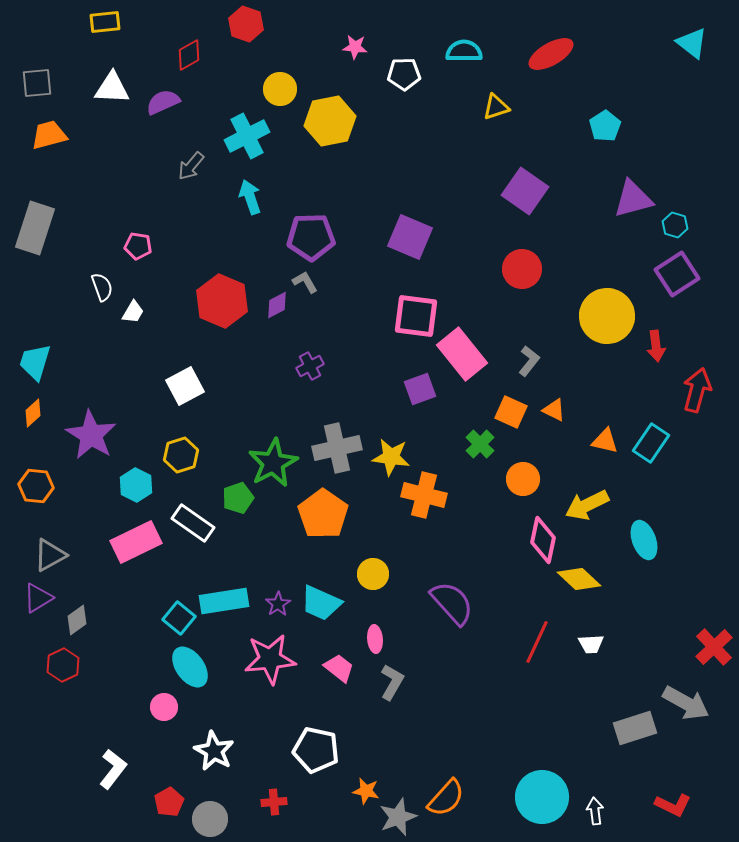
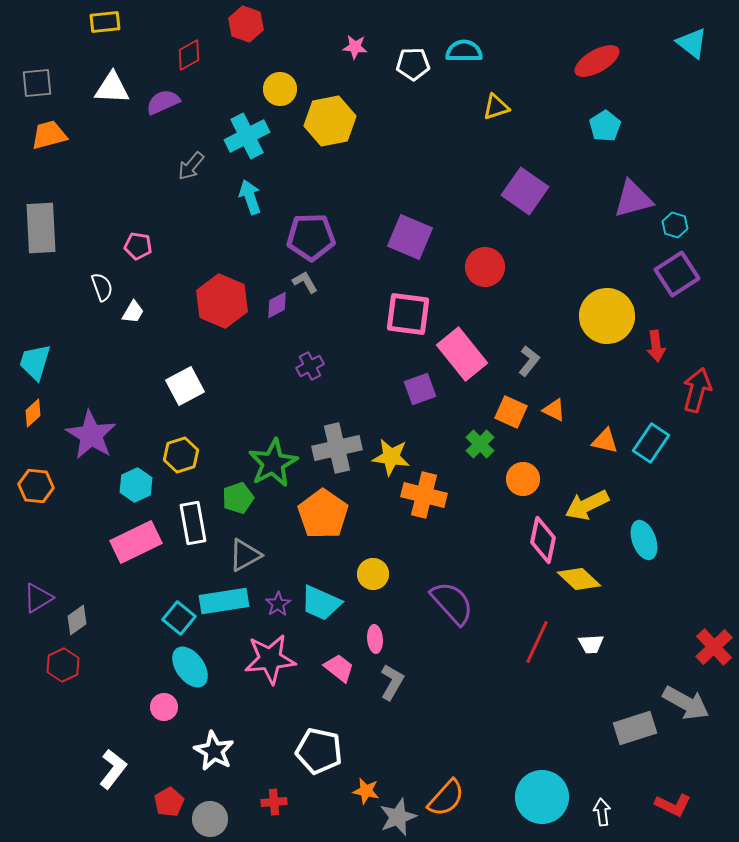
red ellipse at (551, 54): moved 46 px right, 7 px down
white pentagon at (404, 74): moved 9 px right, 10 px up
gray rectangle at (35, 228): moved 6 px right; rotated 21 degrees counterclockwise
red circle at (522, 269): moved 37 px left, 2 px up
pink square at (416, 316): moved 8 px left, 2 px up
cyan hexagon at (136, 485): rotated 8 degrees clockwise
white rectangle at (193, 523): rotated 45 degrees clockwise
gray triangle at (50, 555): moved 195 px right
white pentagon at (316, 750): moved 3 px right, 1 px down
white arrow at (595, 811): moved 7 px right, 1 px down
